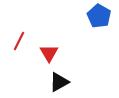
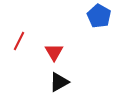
red triangle: moved 5 px right, 1 px up
